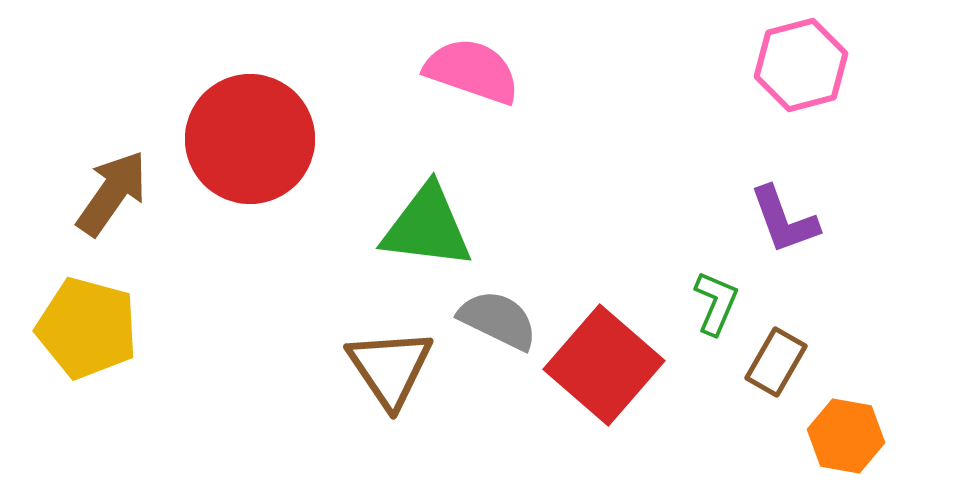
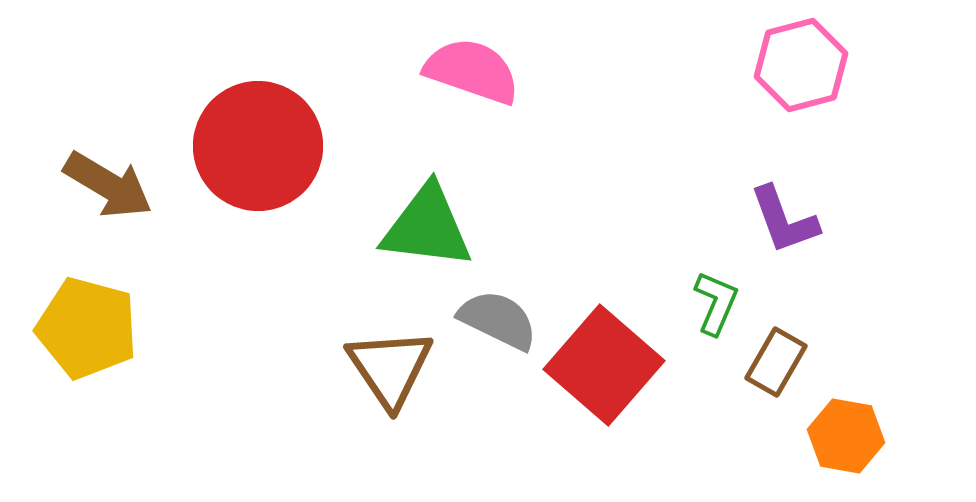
red circle: moved 8 px right, 7 px down
brown arrow: moved 4 px left, 8 px up; rotated 86 degrees clockwise
